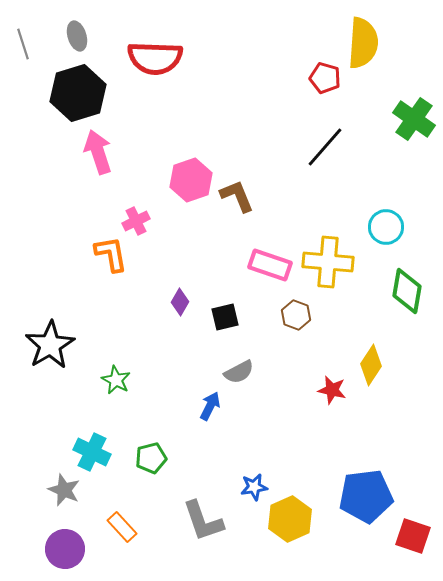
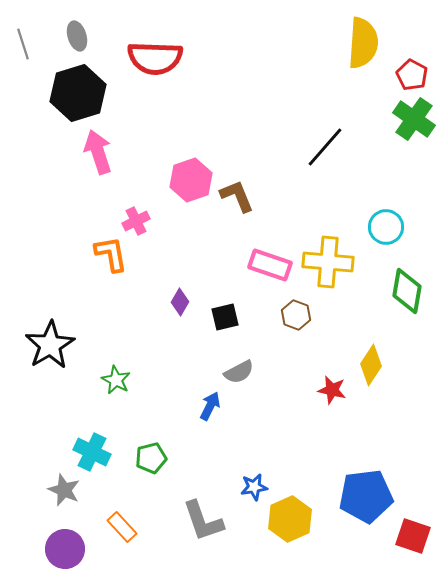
red pentagon: moved 87 px right, 3 px up; rotated 12 degrees clockwise
